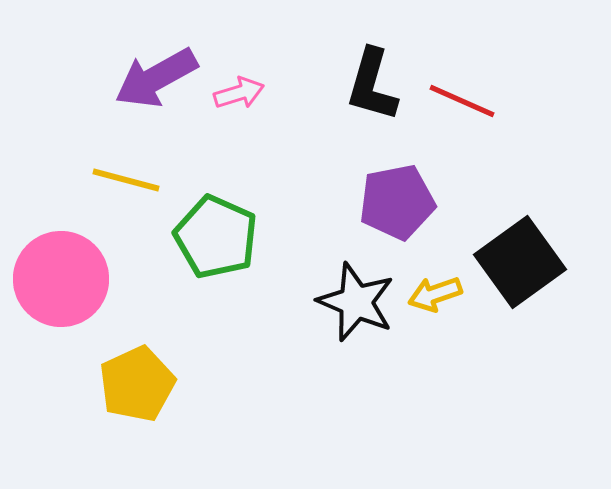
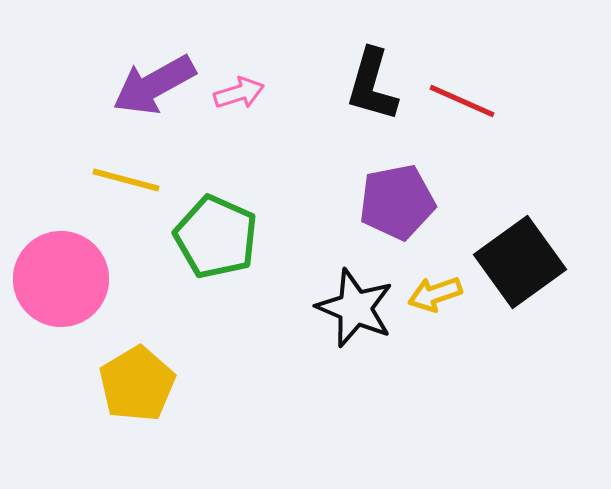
purple arrow: moved 2 px left, 7 px down
black star: moved 1 px left, 6 px down
yellow pentagon: rotated 6 degrees counterclockwise
